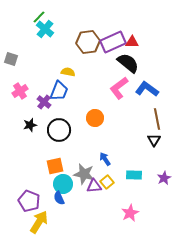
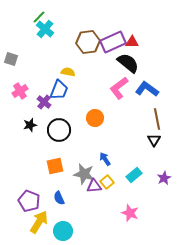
blue trapezoid: moved 1 px up
cyan rectangle: rotated 42 degrees counterclockwise
cyan circle: moved 47 px down
pink star: rotated 24 degrees counterclockwise
